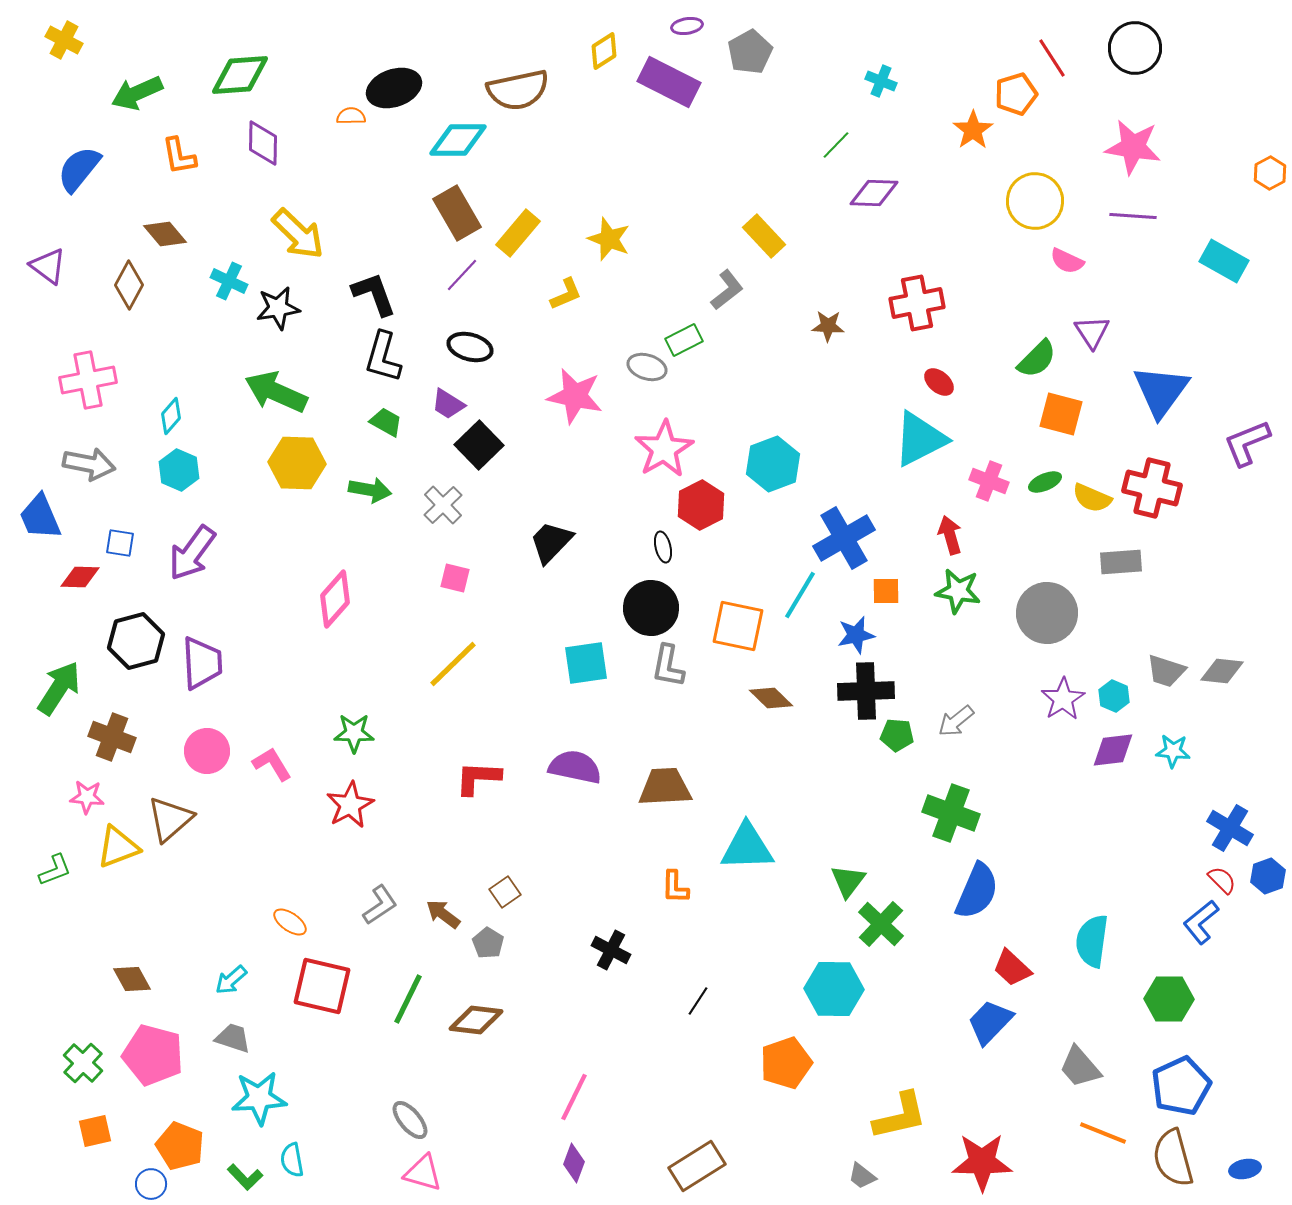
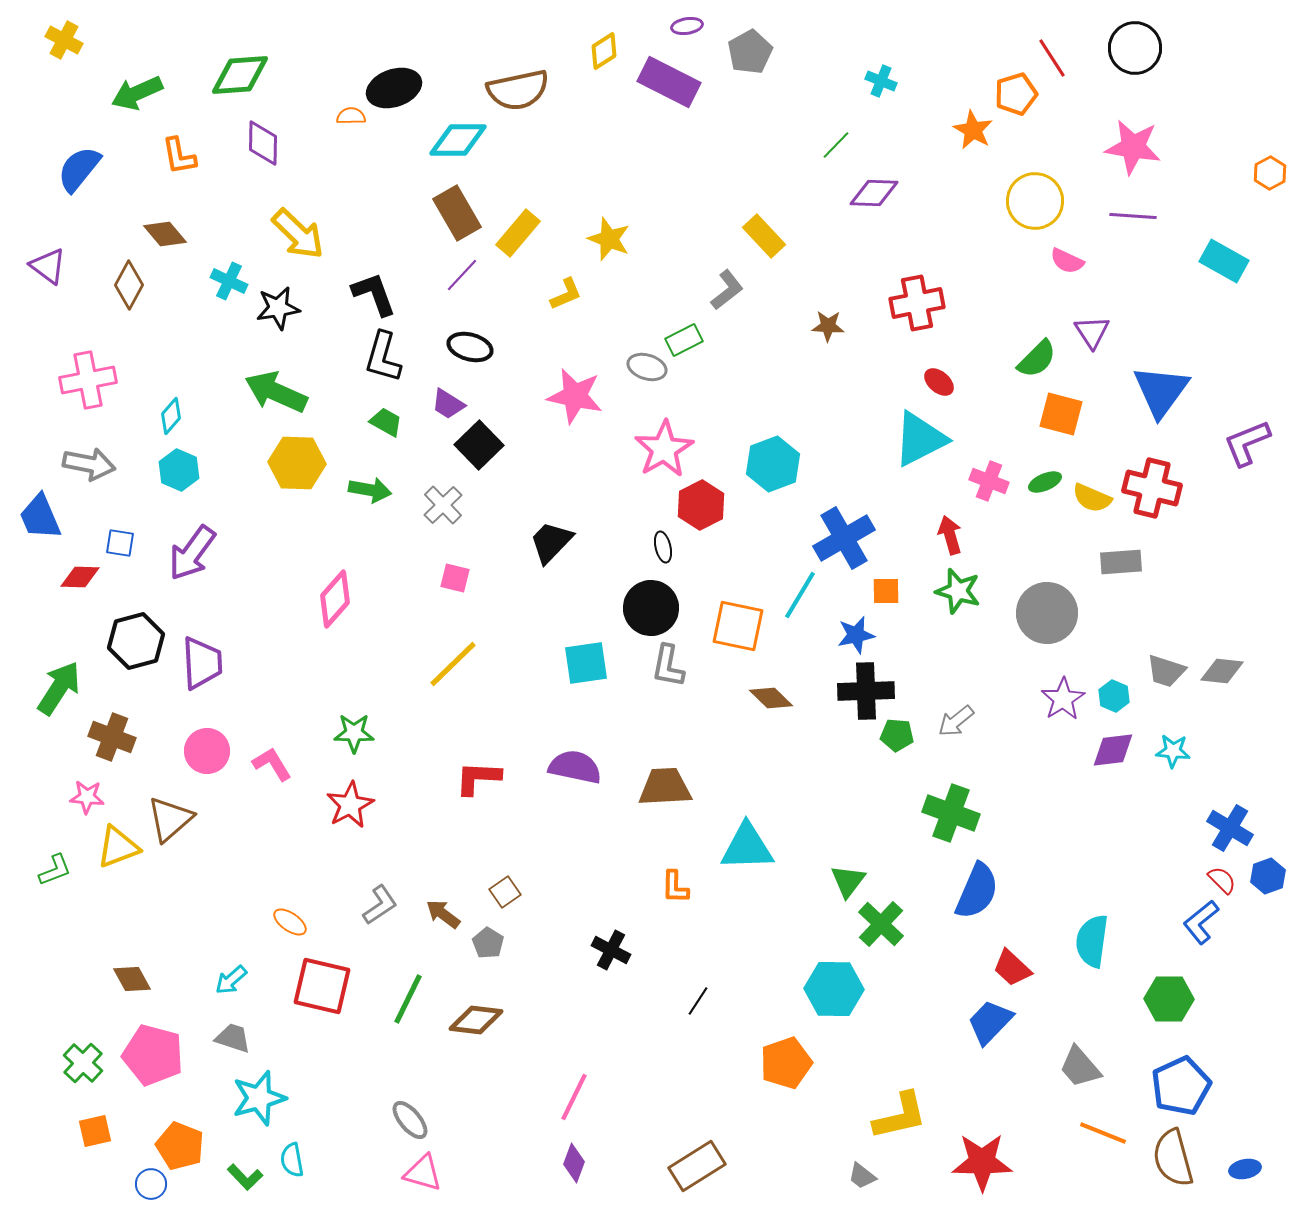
orange star at (973, 130): rotated 9 degrees counterclockwise
green star at (958, 591): rotated 6 degrees clockwise
cyan star at (259, 1098): rotated 12 degrees counterclockwise
